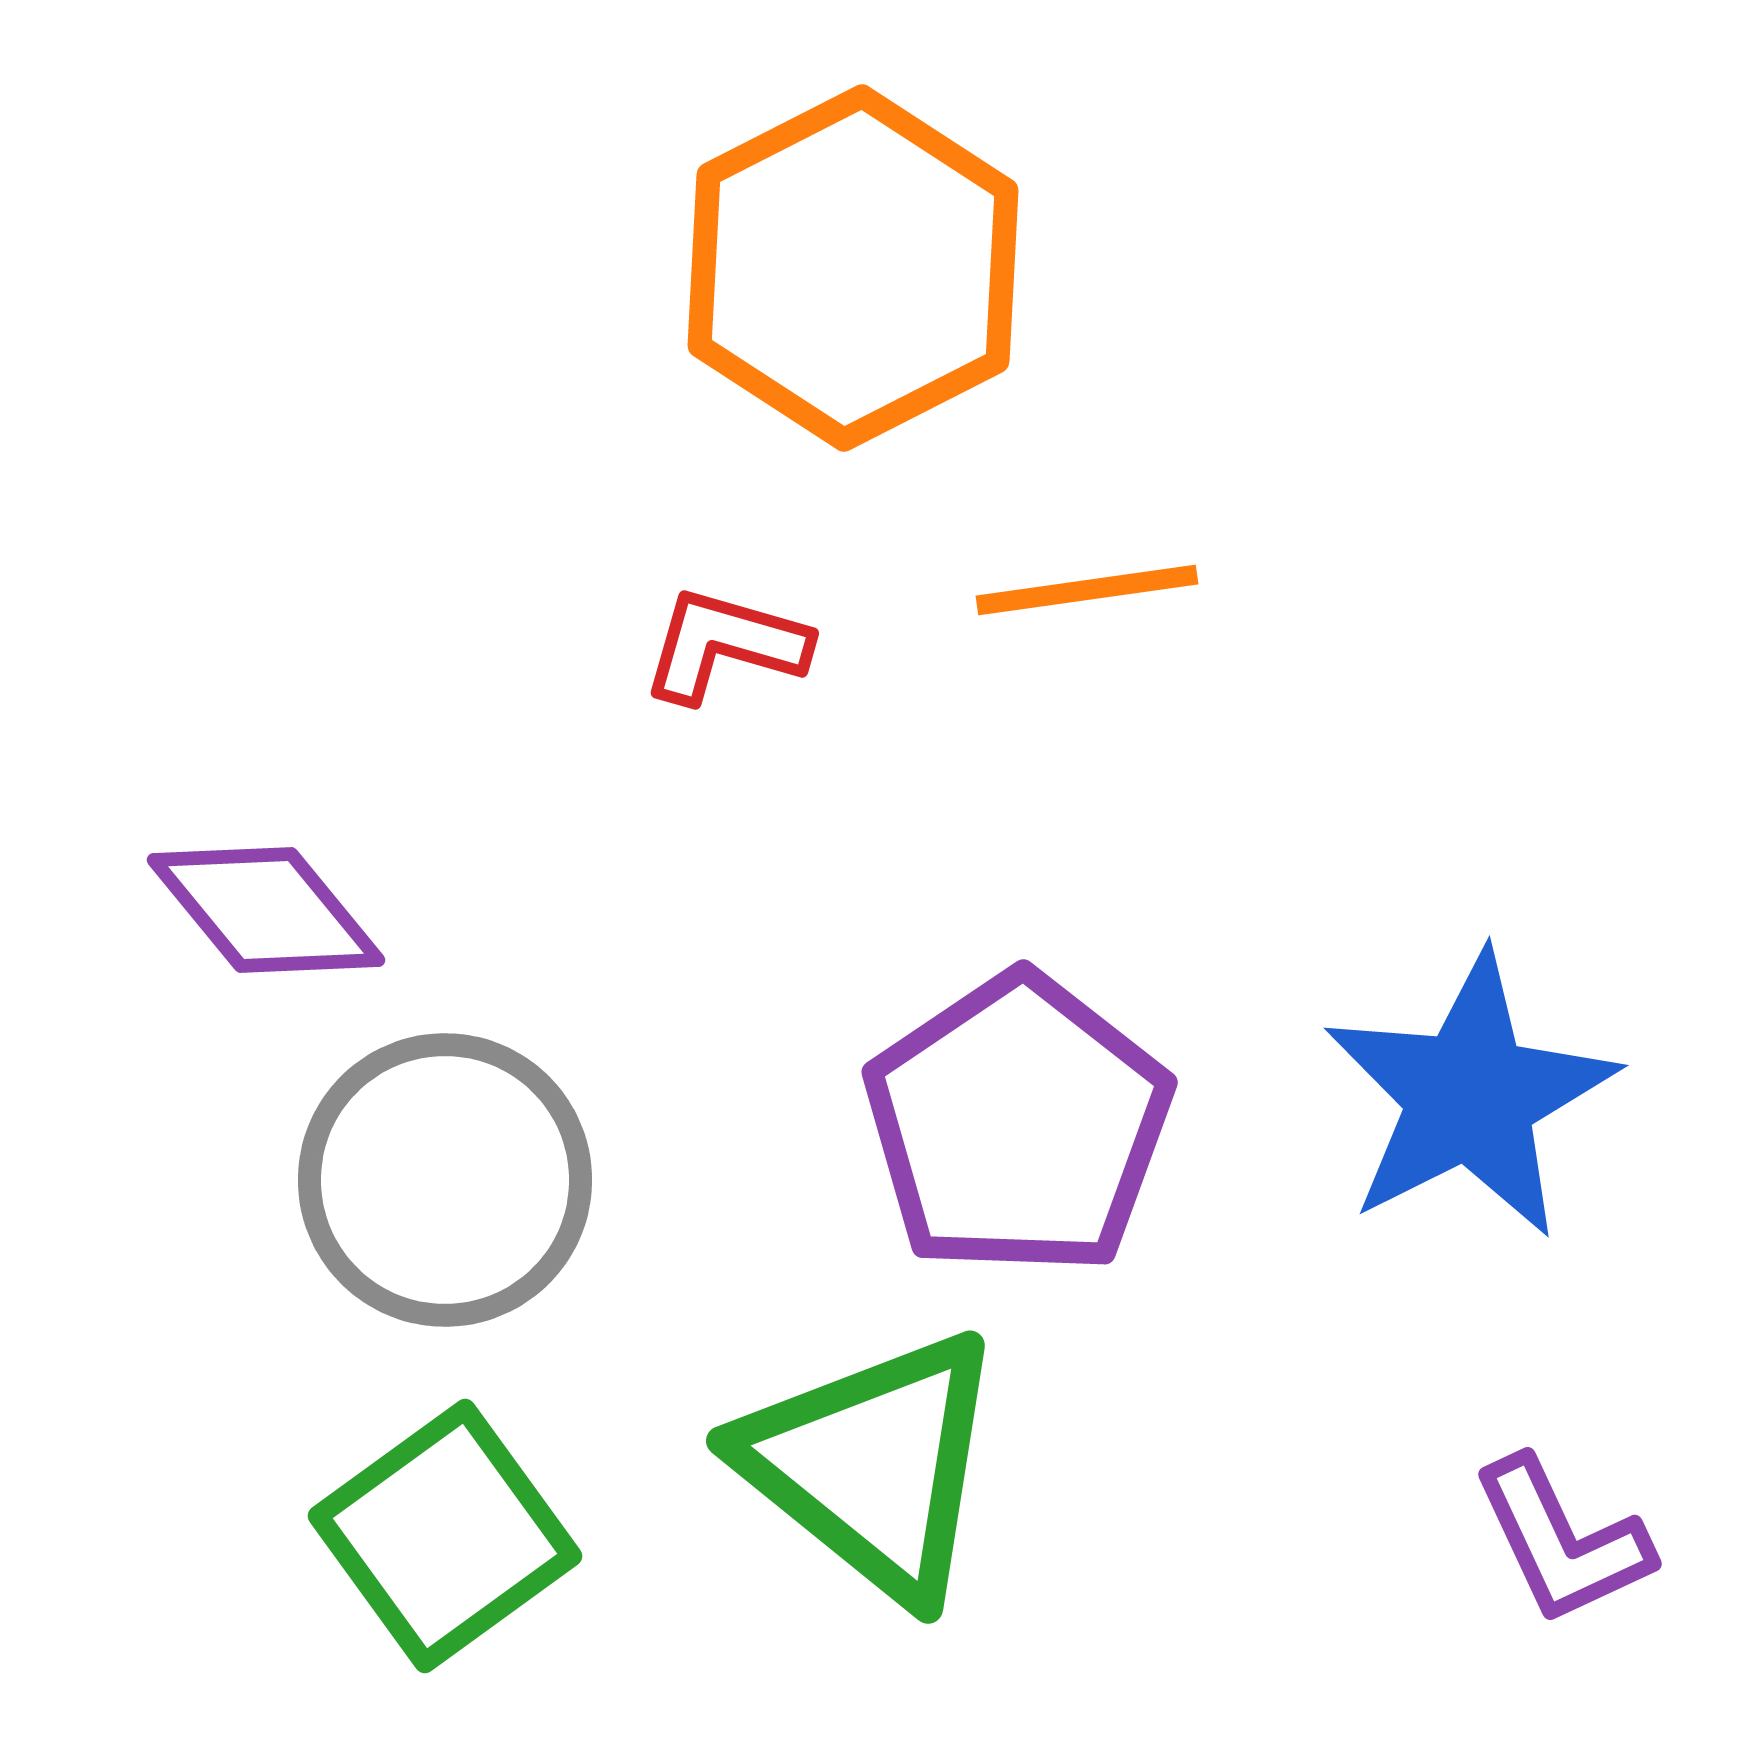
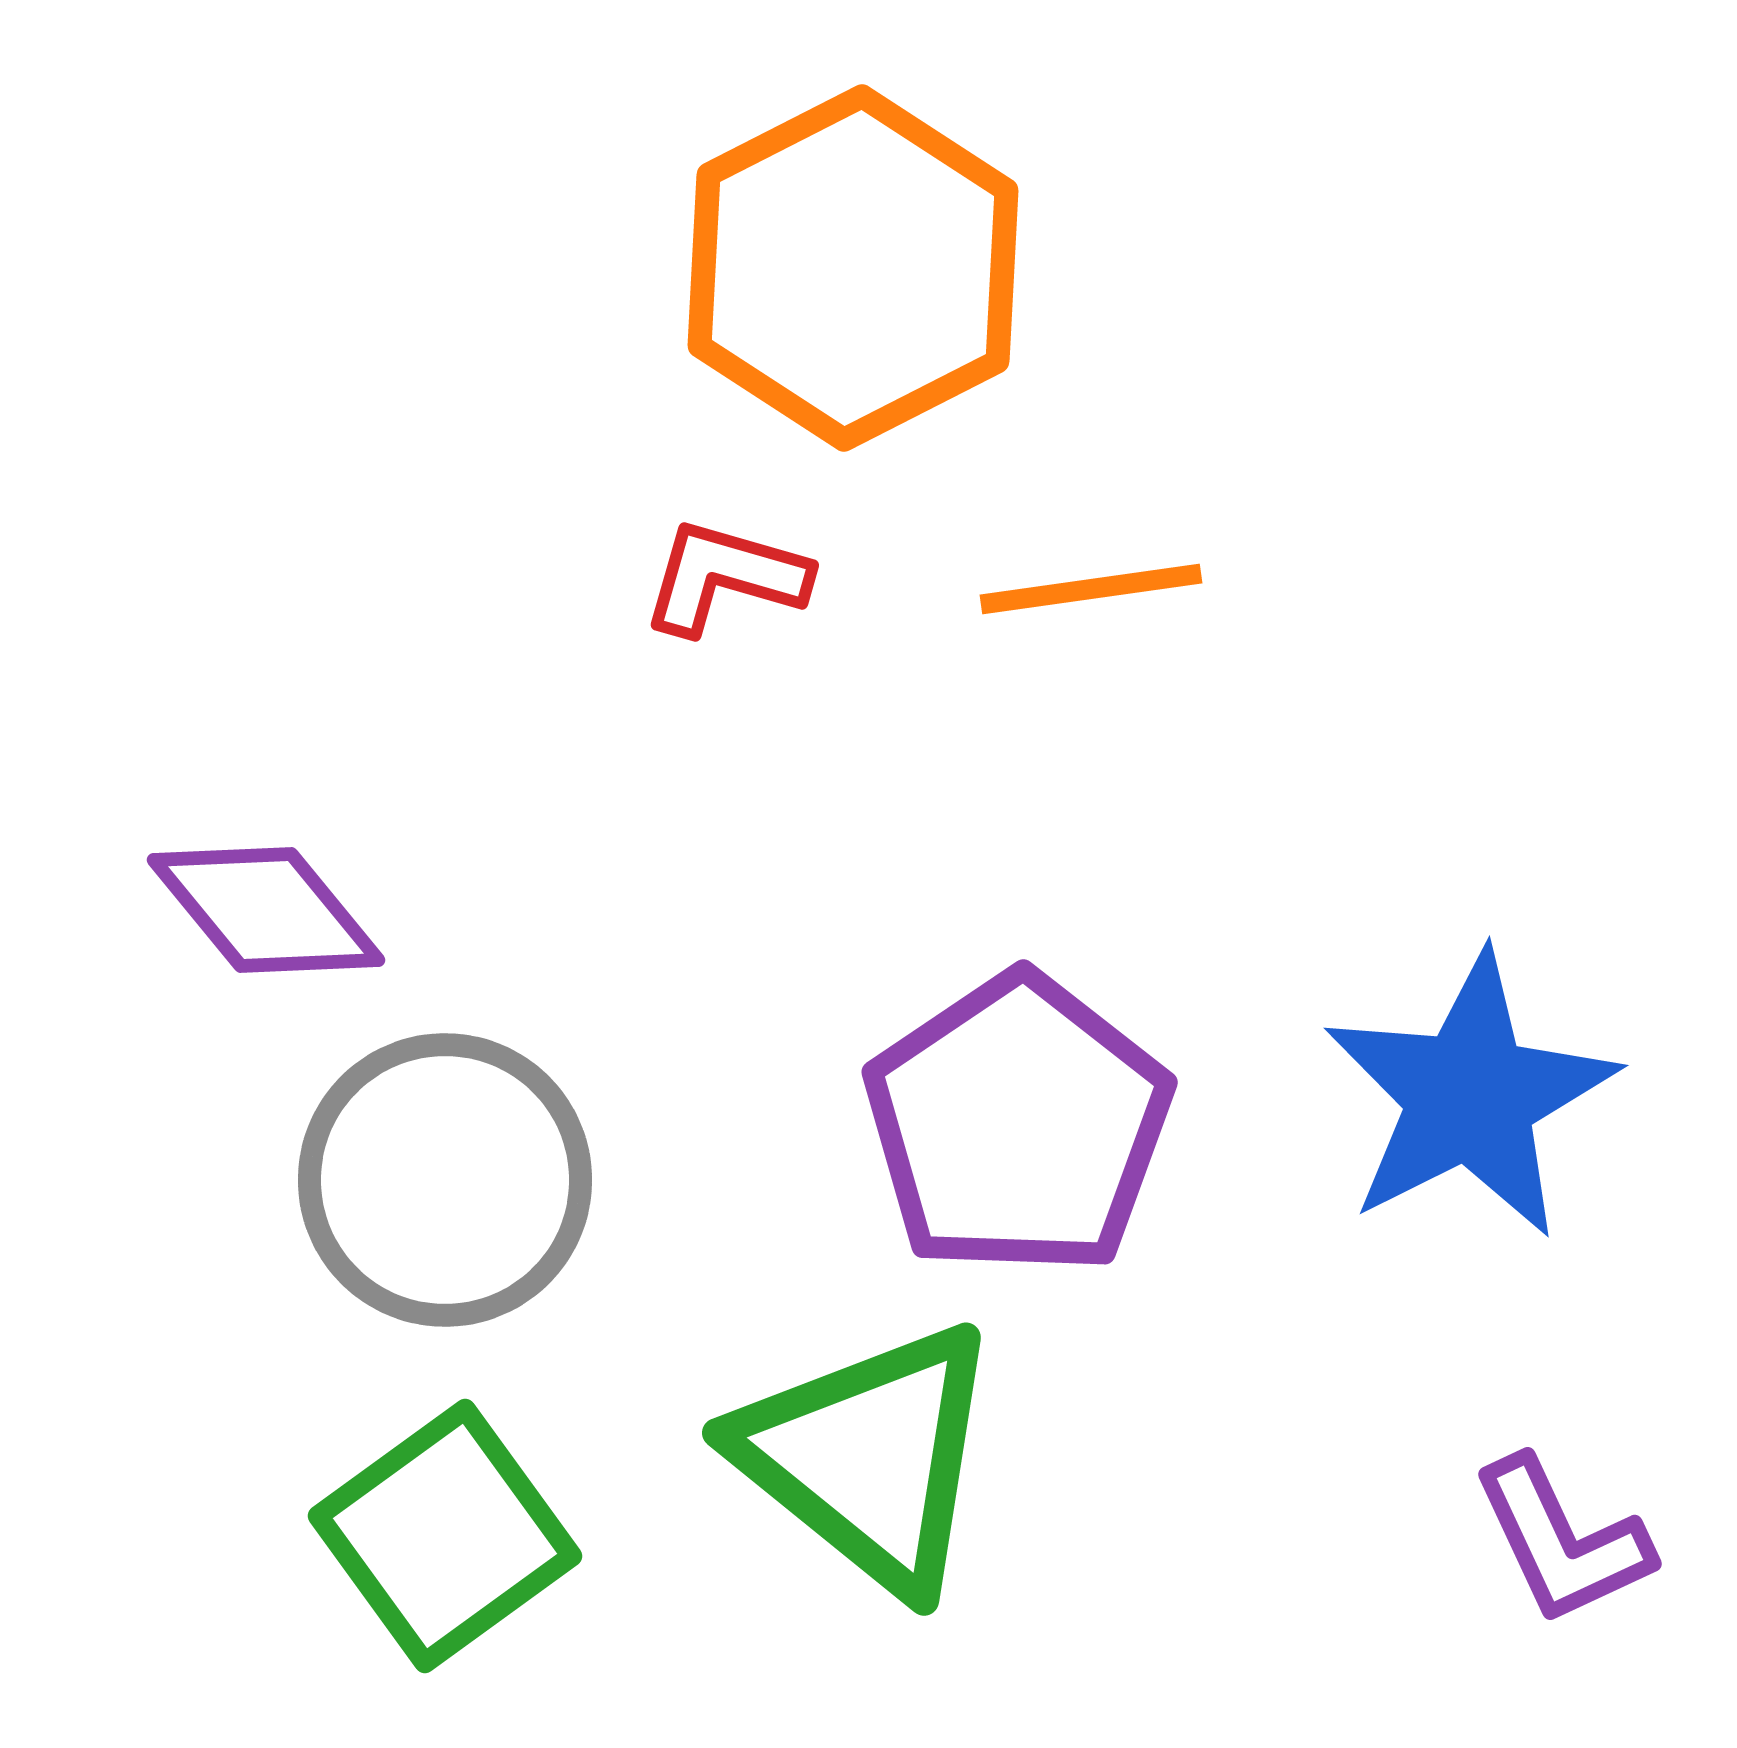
orange line: moved 4 px right, 1 px up
red L-shape: moved 68 px up
green triangle: moved 4 px left, 8 px up
